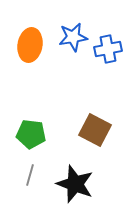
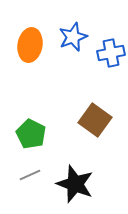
blue star: rotated 12 degrees counterclockwise
blue cross: moved 3 px right, 4 px down
brown square: moved 10 px up; rotated 8 degrees clockwise
green pentagon: rotated 20 degrees clockwise
gray line: rotated 50 degrees clockwise
